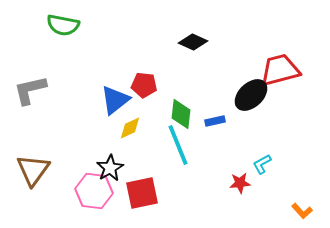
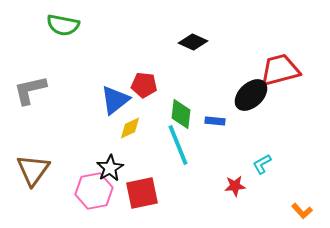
blue rectangle: rotated 18 degrees clockwise
red star: moved 5 px left, 3 px down
pink hexagon: rotated 18 degrees counterclockwise
